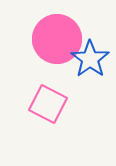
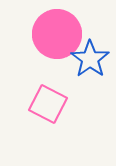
pink circle: moved 5 px up
